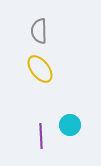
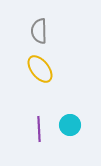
purple line: moved 2 px left, 7 px up
